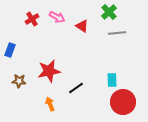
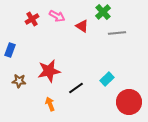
green cross: moved 6 px left
pink arrow: moved 1 px up
cyan rectangle: moved 5 px left, 1 px up; rotated 48 degrees clockwise
red circle: moved 6 px right
